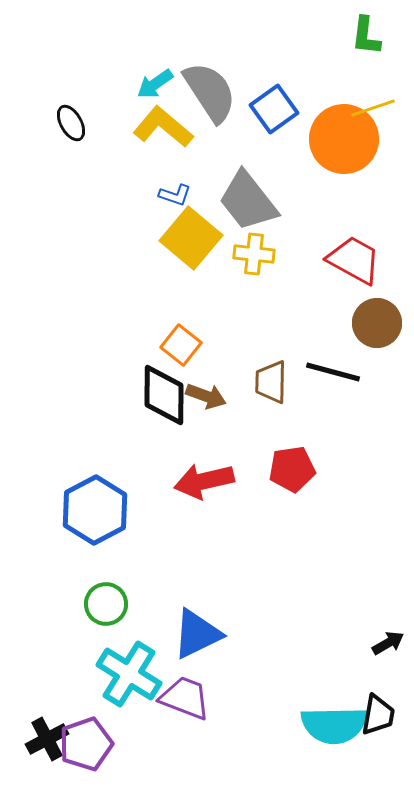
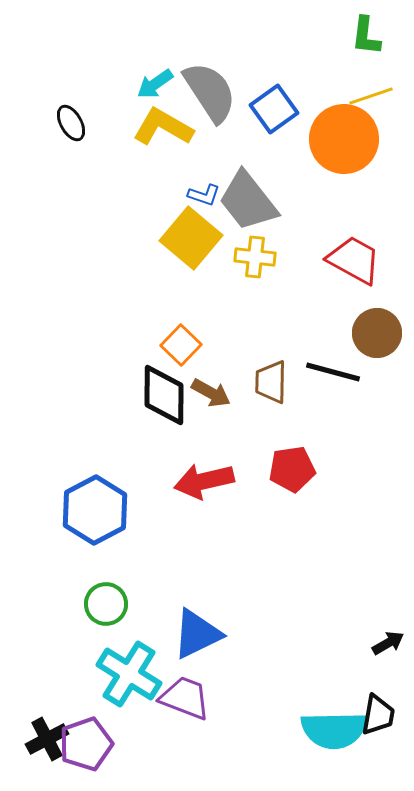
yellow line: moved 2 px left, 12 px up
yellow L-shape: rotated 10 degrees counterclockwise
blue L-shape: moved 29 px right
yellow cross: moved 1 px right, 3 px down
brown circle: moved 10 px down
orange square: rotated 6 degrees clockwise
brown arrow: moved 5 px right, 3 px up; rotated 9 degrees clockwise
cyan semicircle: moved 5 px down
